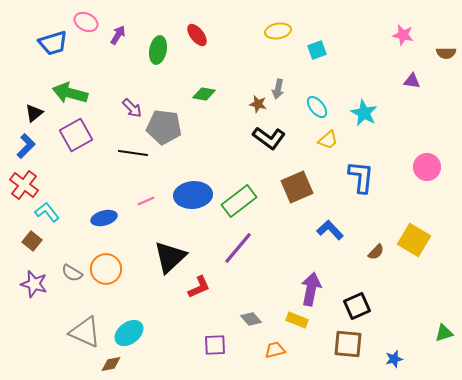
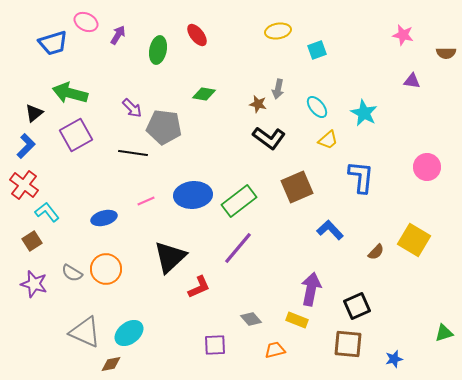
brown square at (32, 241): rotated 18 degrees clockwise
